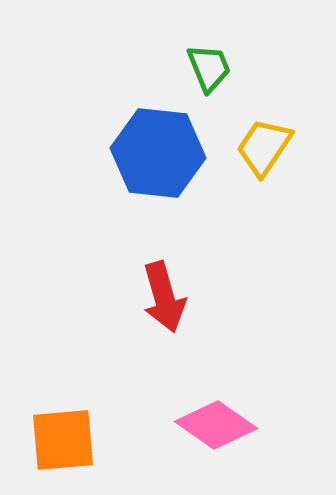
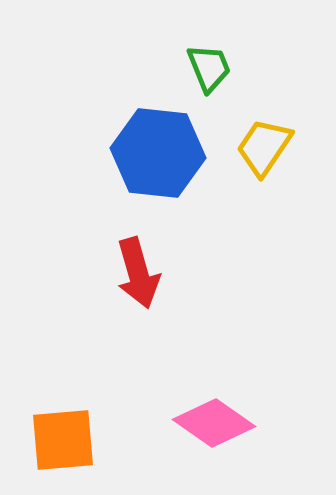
red arrow: moved 26 px left, 24 px up
pink diamond: moved 2 px left, 2 px up
